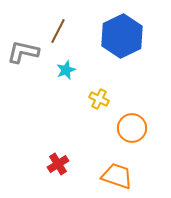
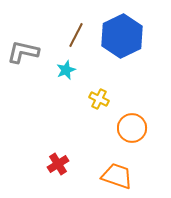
brown line: moved 18 px right, 4 px down
